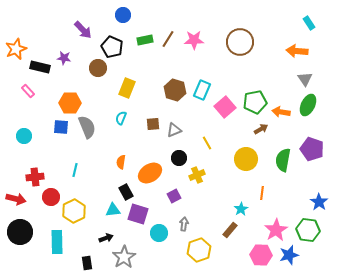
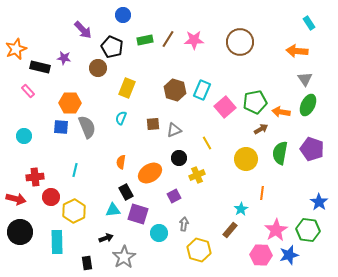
green semicircle at (283, 160): moved 3 px left, 7 px up
yellow hexagon at (199, 250): rotated 25 degrees counterclockwise
